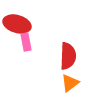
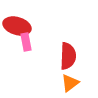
red ellipse: moved 2 px down
